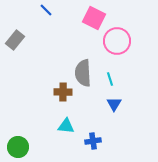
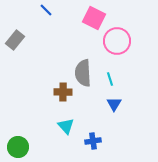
cyan triangle: rotated 42 degrees clockwise
